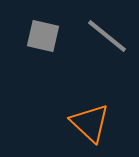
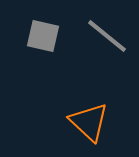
orange triangle: moved 1 px left, 1 px up
